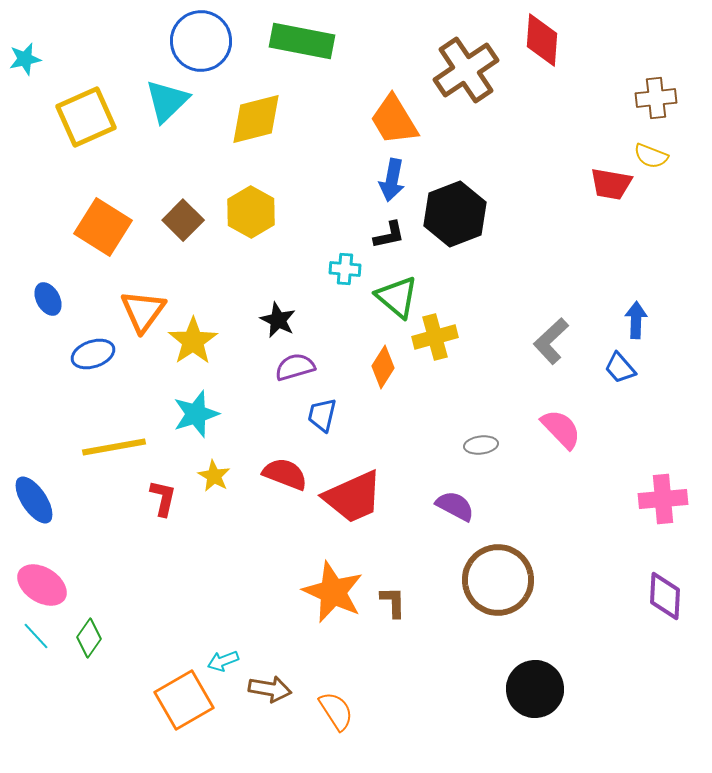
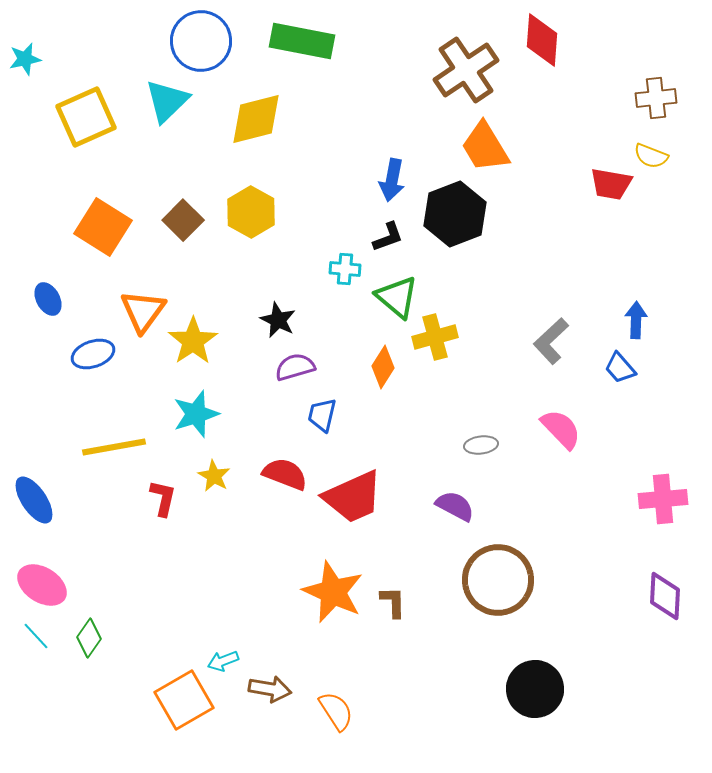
orange trapezoid at (394, 120): moved 91 px right, 27 px down
black L-shape at (389, 235): moved 1 px left, 2 px down; rotated 8 degrees counterclockwise
